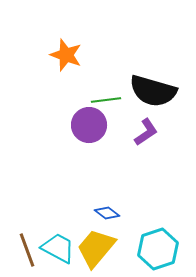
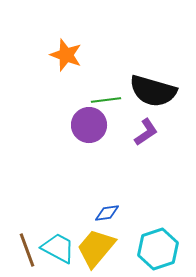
blue diamond: rotated 45 degrees counterclockwise
